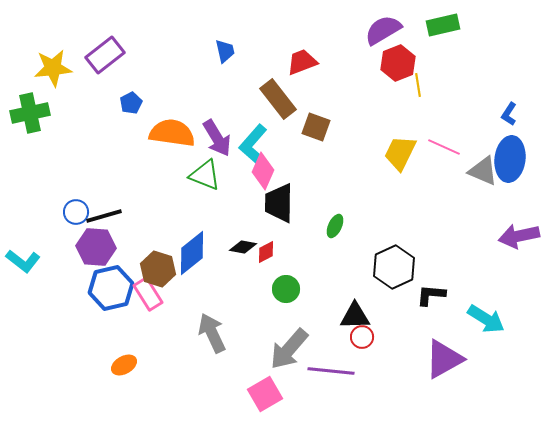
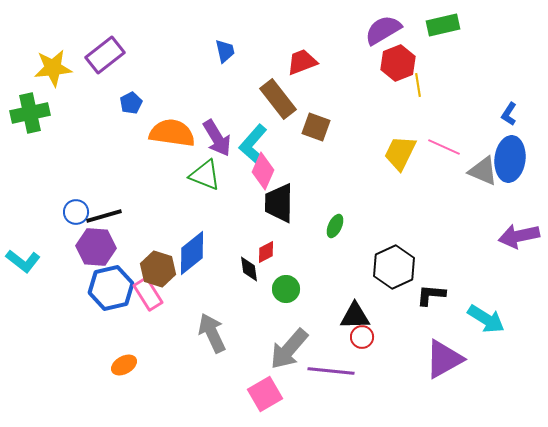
black diamond at (243, 247): moved 6 px right, 22 px down; rotated 72 degrees clockwise
